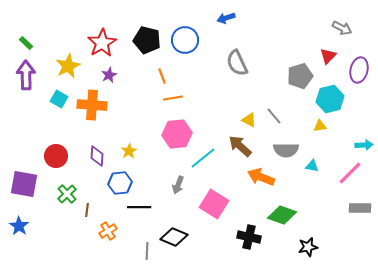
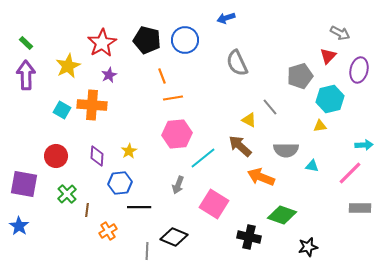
gray arrow at (342, 28): moved 2 px left, 5 px down
cyan square at (59, 99): moved 3 px right, 11 px down
gray line at (274, 116): moved 4 px left, 9 px up
